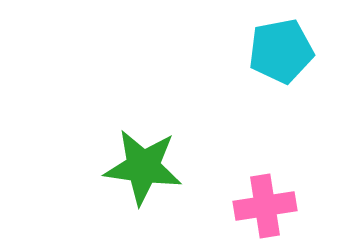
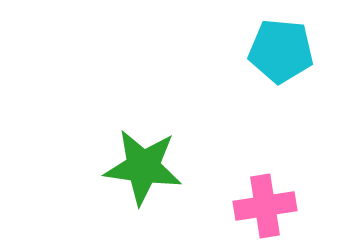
cyan pentagon: rotated 16 degrees clockwise
